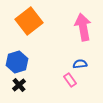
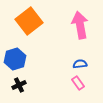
pink arrow: moved 3 px left, 2 px up
blue hexagon: moved 2 px left, 3 px up
pink rectangle: moved 8 px right, 3 px down
black cross: rotated 16 degrees clockwise
